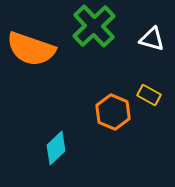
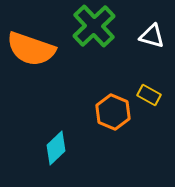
white triangle: moved 3 px up
